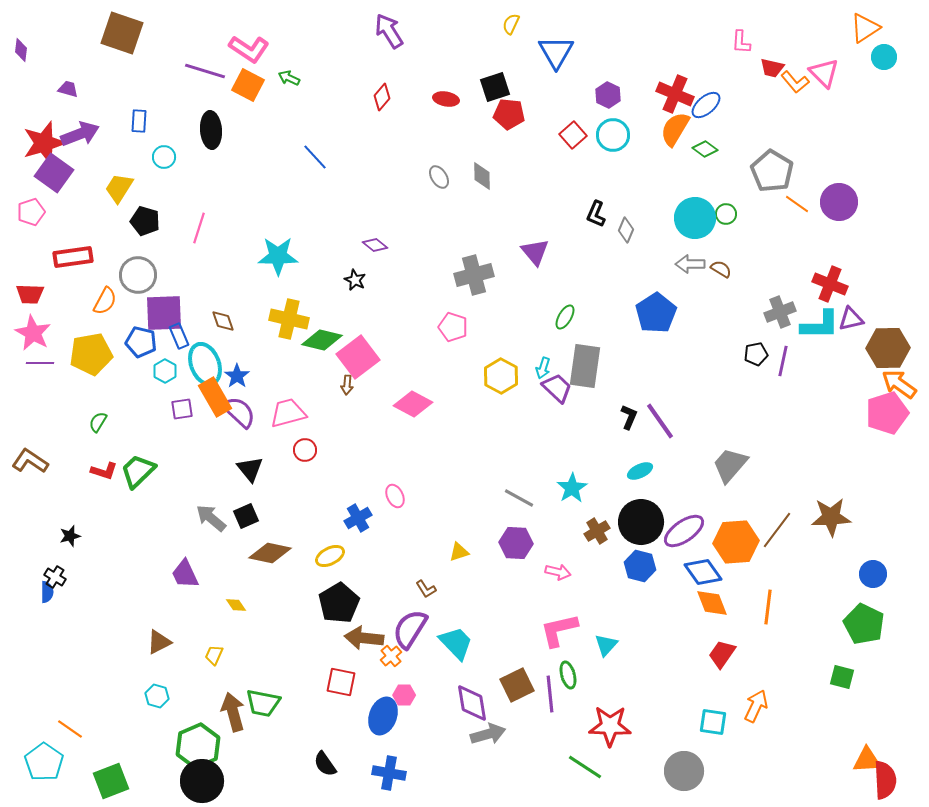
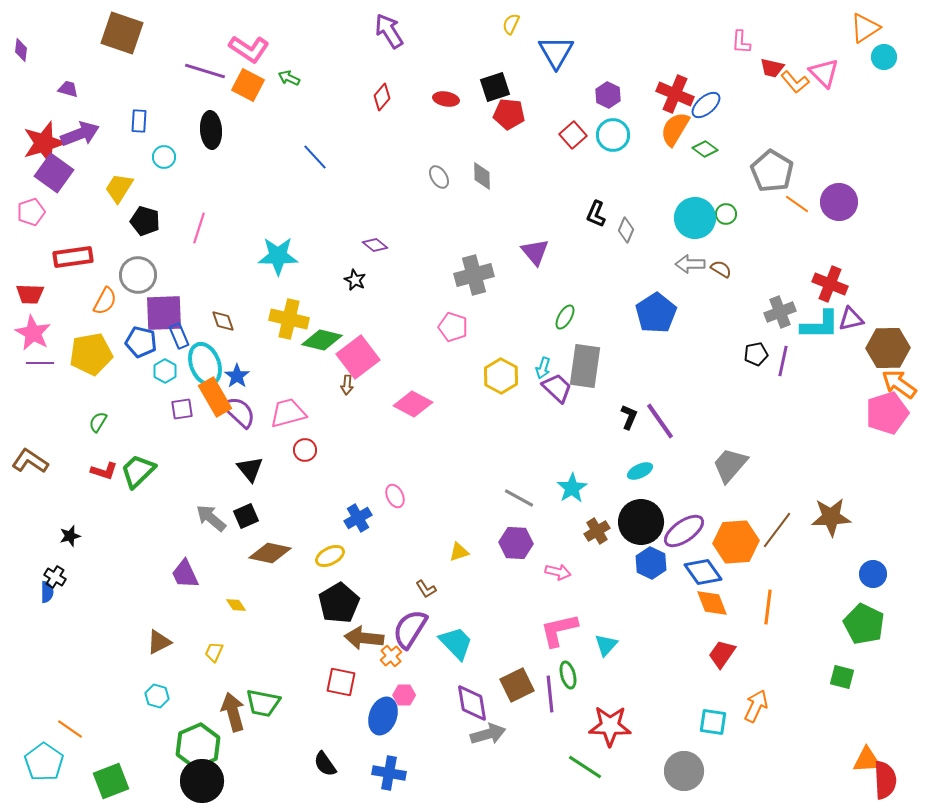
blue hexagon at (640, 566): moved 11 px right, 3 px up; rotated 12 degrees clockwise
yellow trapezoid at (214, 655): moved 3 px up
